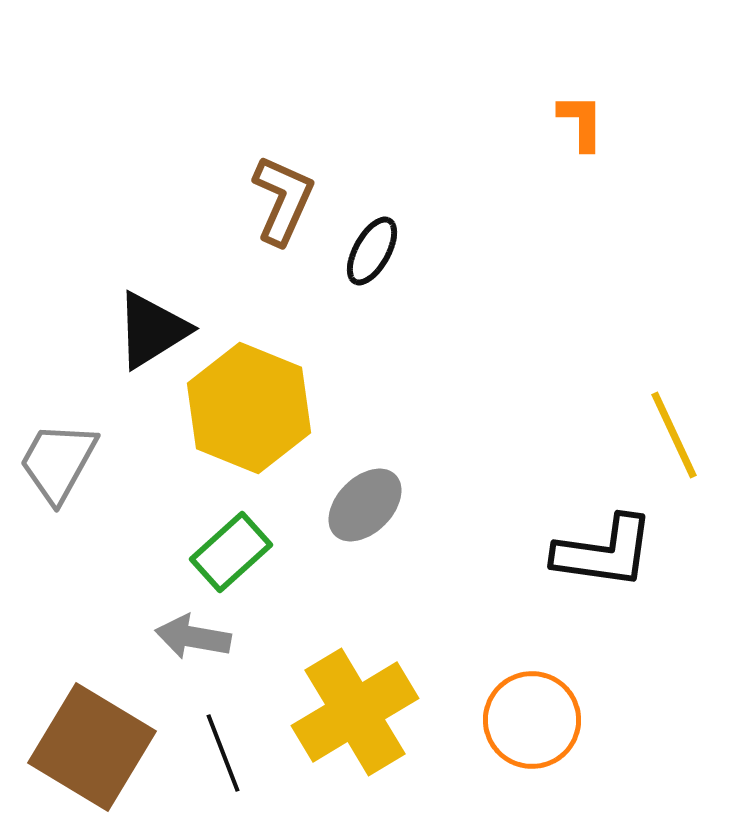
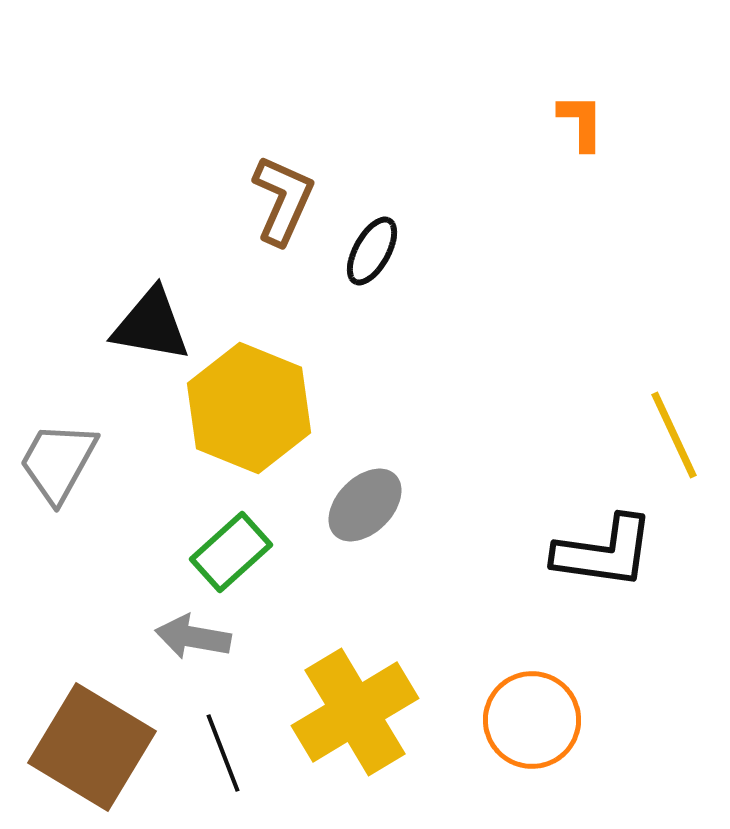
black triangle: moved 1 px left, 5 px up; rotated 42 degrees clockwise
